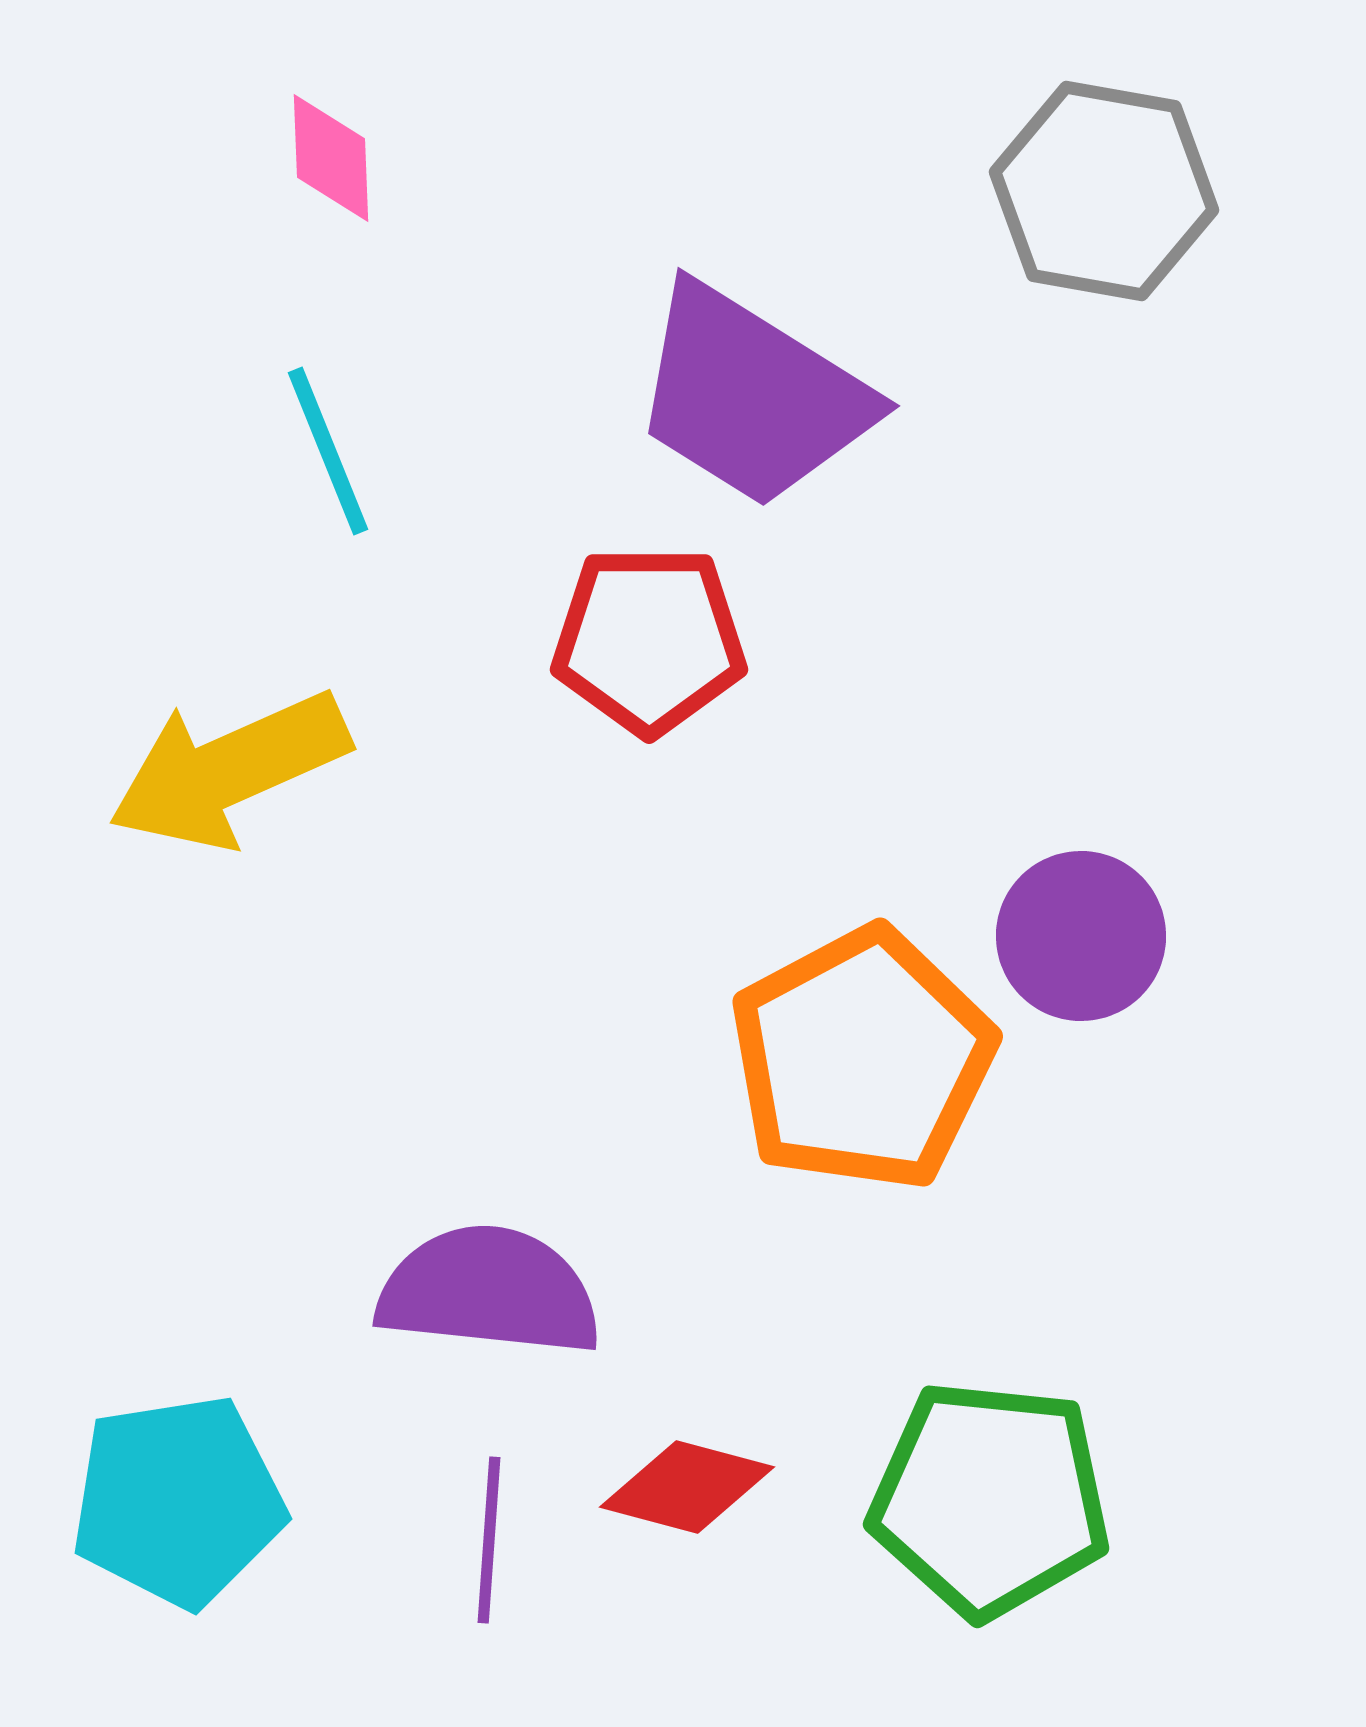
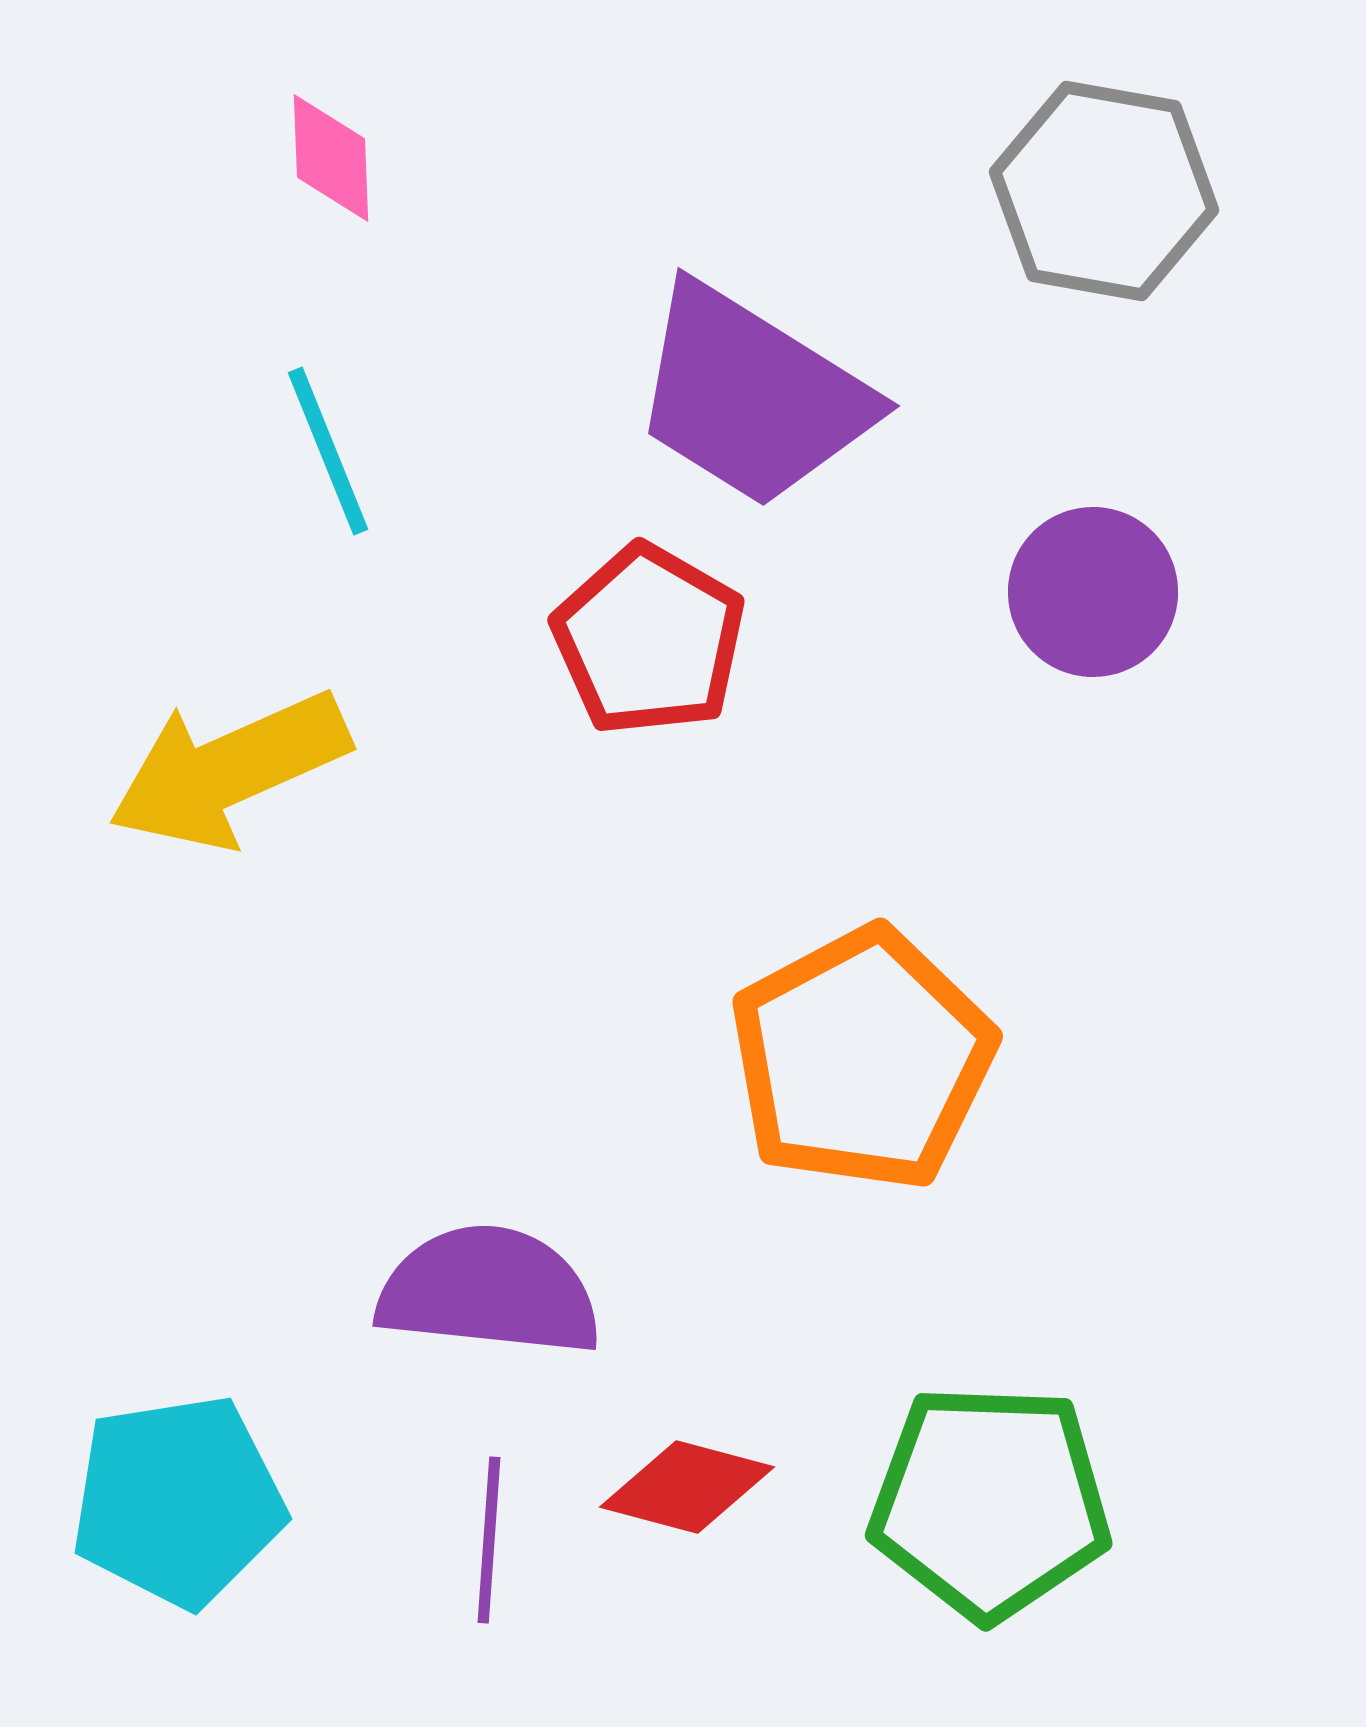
red pentagon: rotated 30 degrees clockwise
purple circle: moved 12 px right, 344 px up
green pentagon: moved 3 px down; rotated 4 degrees counterclockwise
